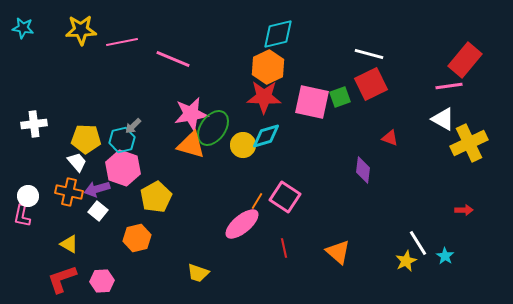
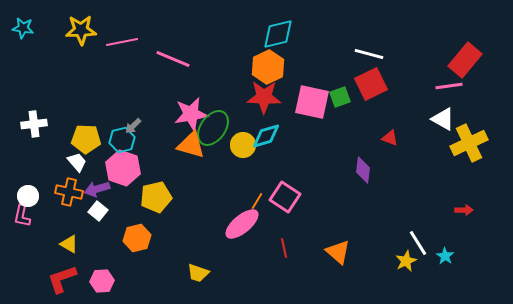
yellow pentagon at (156, 197): rotated 16 degrees clockwise
